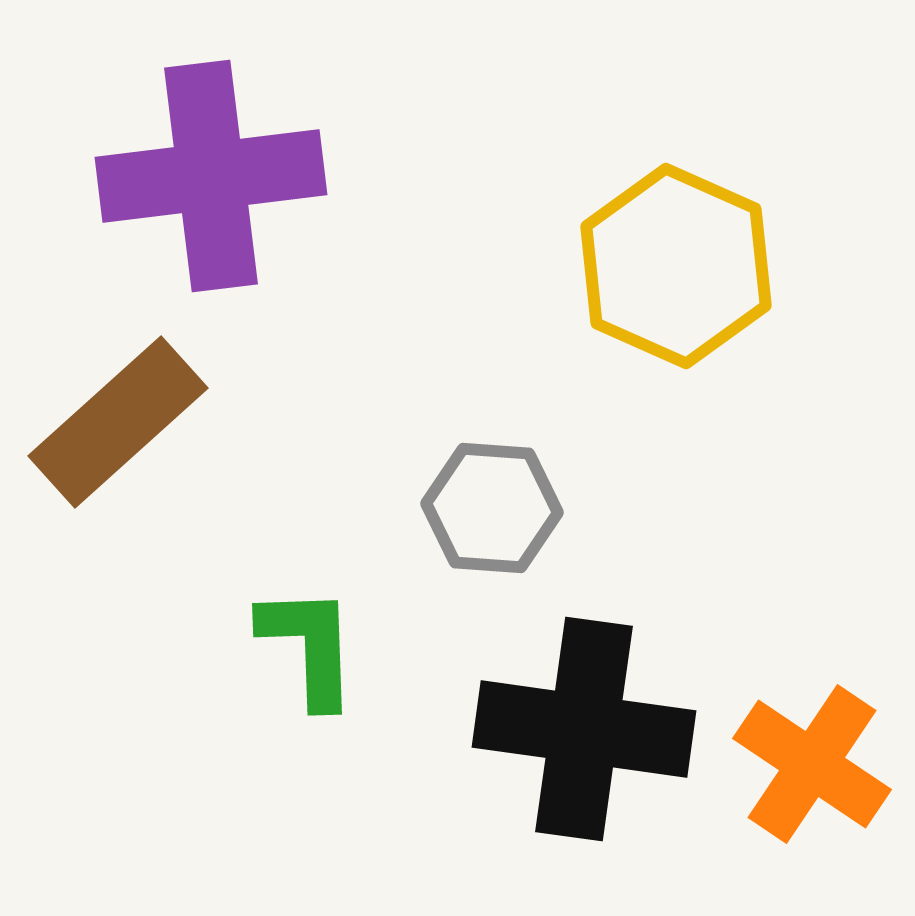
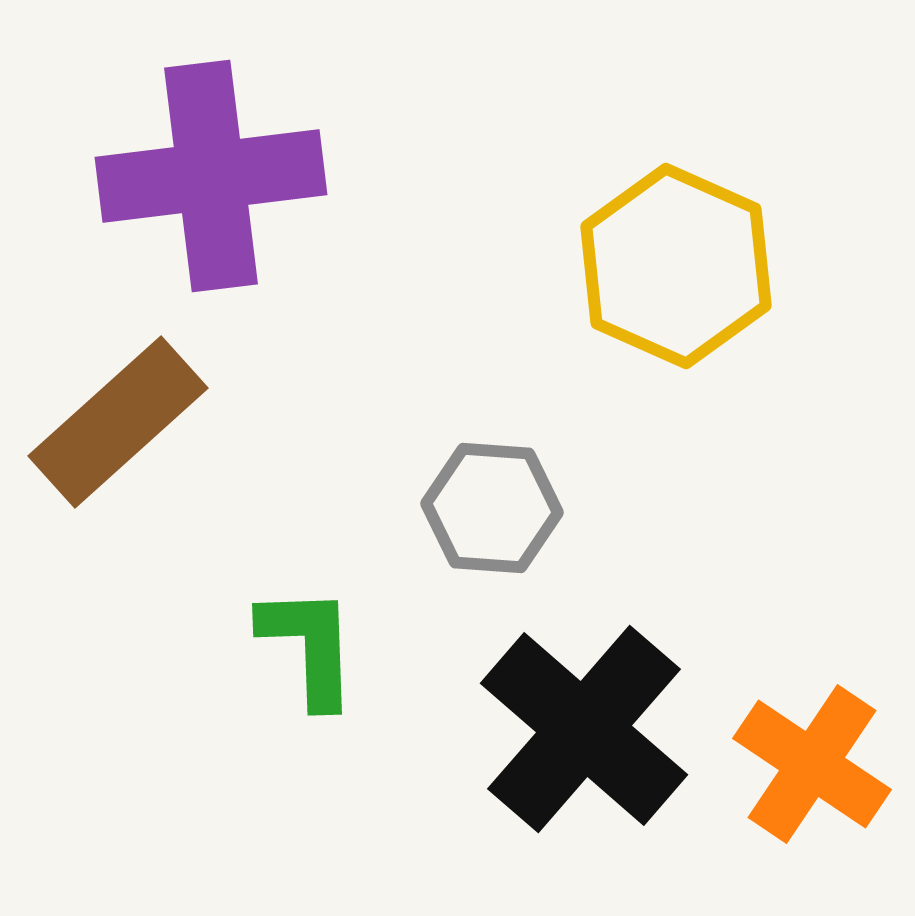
black cross: rotated 33 degrees clockwise
